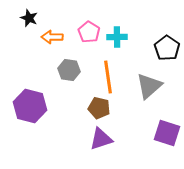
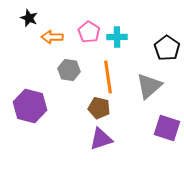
purple square: moved 5 px up
